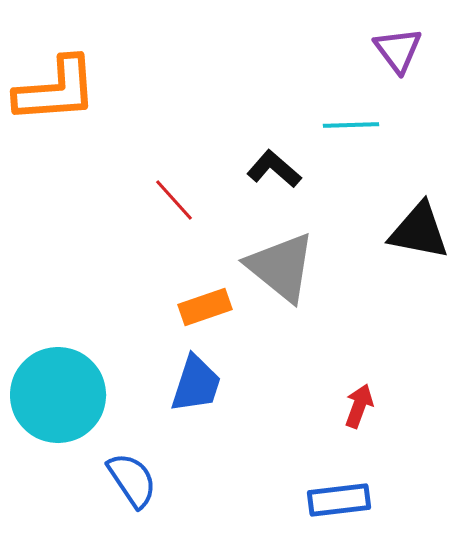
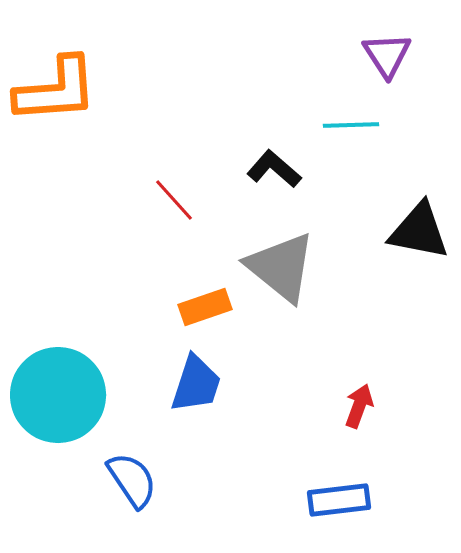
purple triangle: moved 11 px left, 5 px down; rotated 4 degrees clockwise
